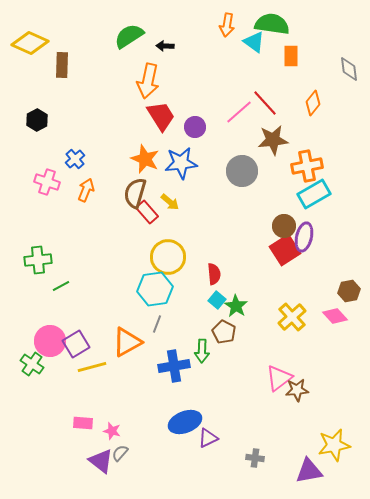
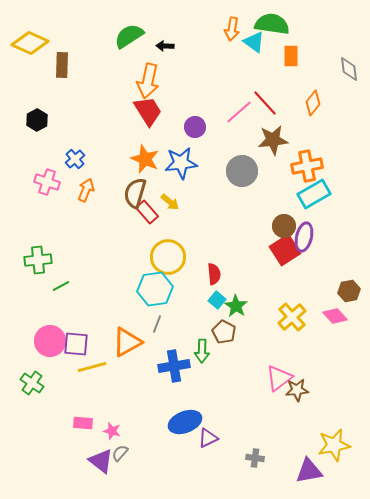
orange arrow at (227, 25): moved 5 px right, 4 px down
red trapezoid at (161, 116): moved 13 px left, 5 px up
purple square at (76, 344): rotated 36 degrees clockwise
green cross at (32, 364): moved 19 px down
